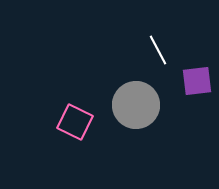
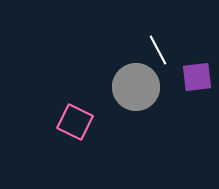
purple square: moved 4 px up
gray circle: moved 18 px up
